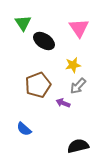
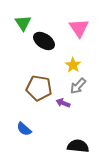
yellow star: rotated 28 degrees counterclockwise
brown pentagon: moved 1 px right, 3 px down; rotated 30 degrees clockwise
black semicircle: rotated 20 degrees clockwise
